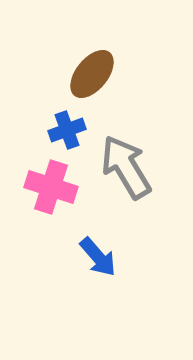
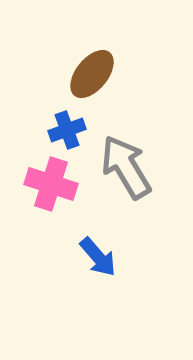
pink cross: moved 3 px up
